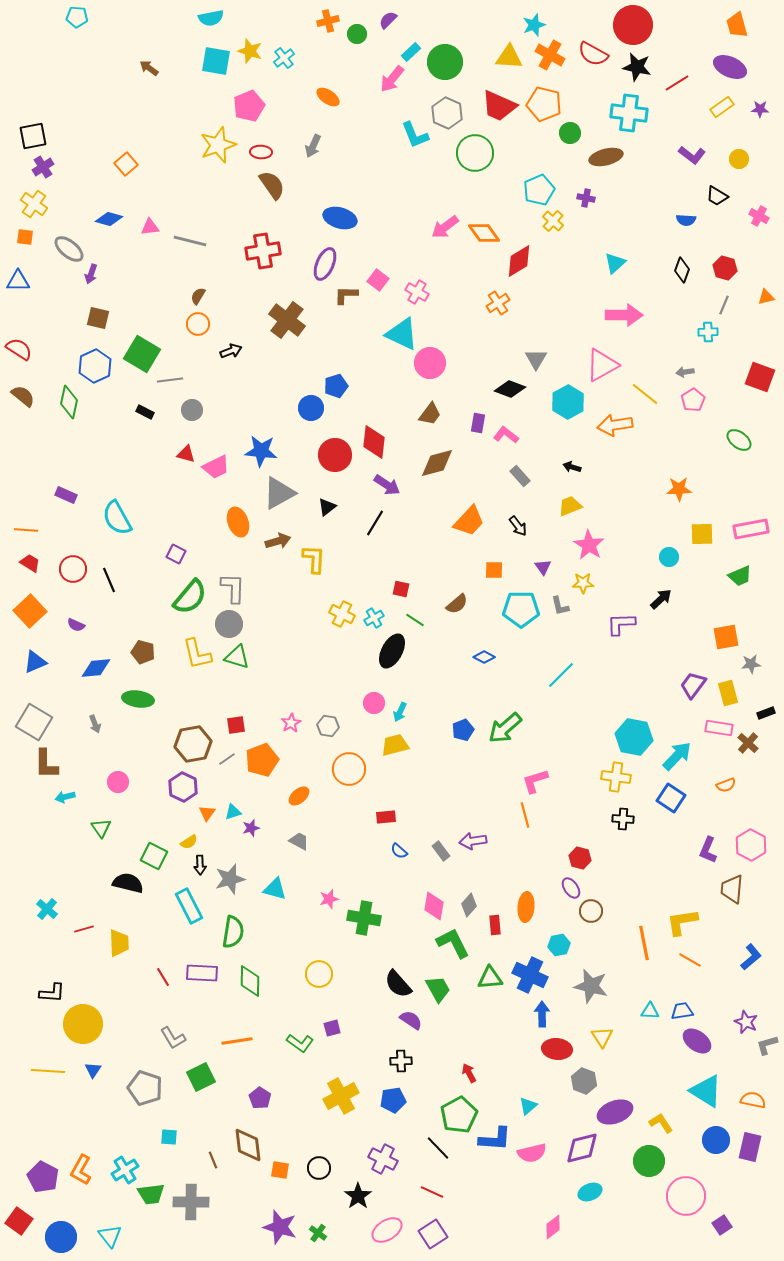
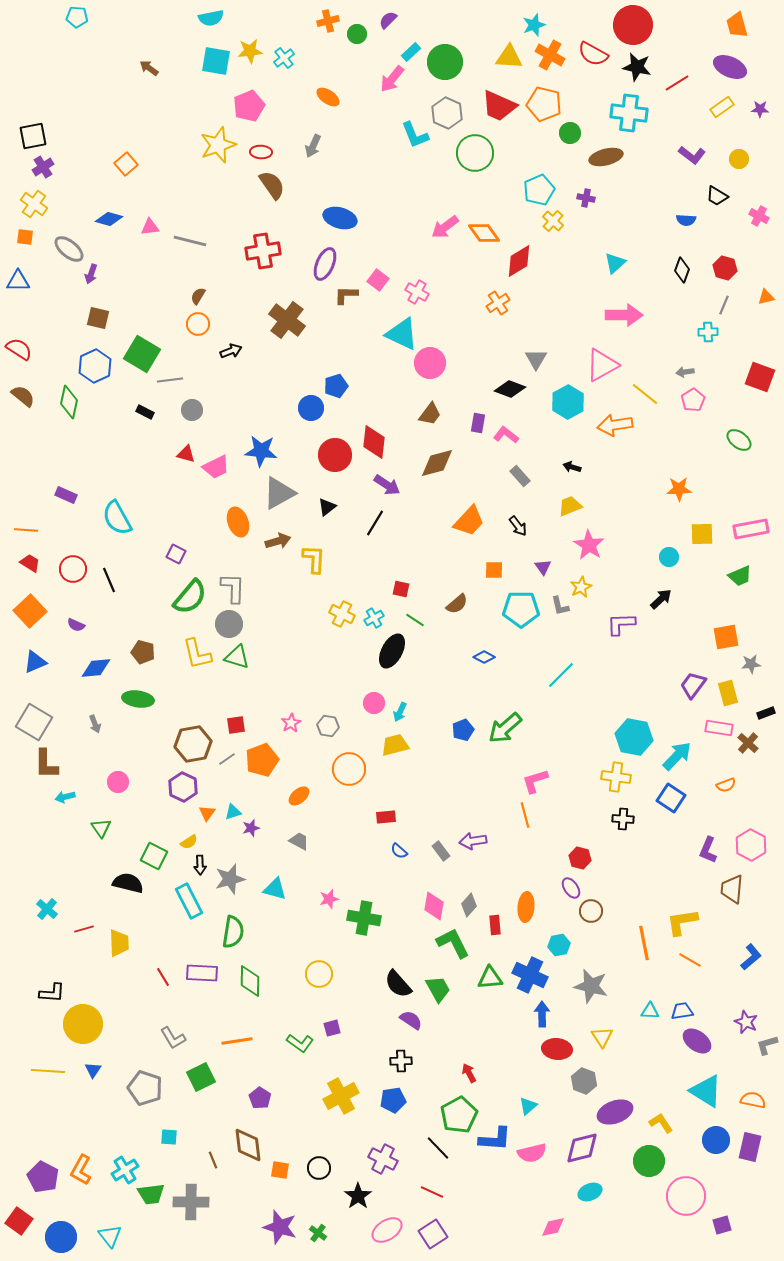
yellow star at (250, 51): rotated 25 degrees counterclockwise
yellow star at (583, 583): moved 2 px left, 4 px down; rotated 25 degrees counterclockwise
cyan rectangle at (189, 906): moved 5 px up
purple square at (722, 1225): rotated 18 degrees clockwise
pink diamond at (553, 1227): rotated 25 degrees clockwise
